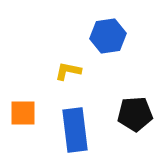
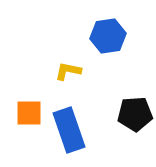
orange square: moved 6 px right
blue rectangle: moved 6 px left; rotated 12 degrees counterclockwise
